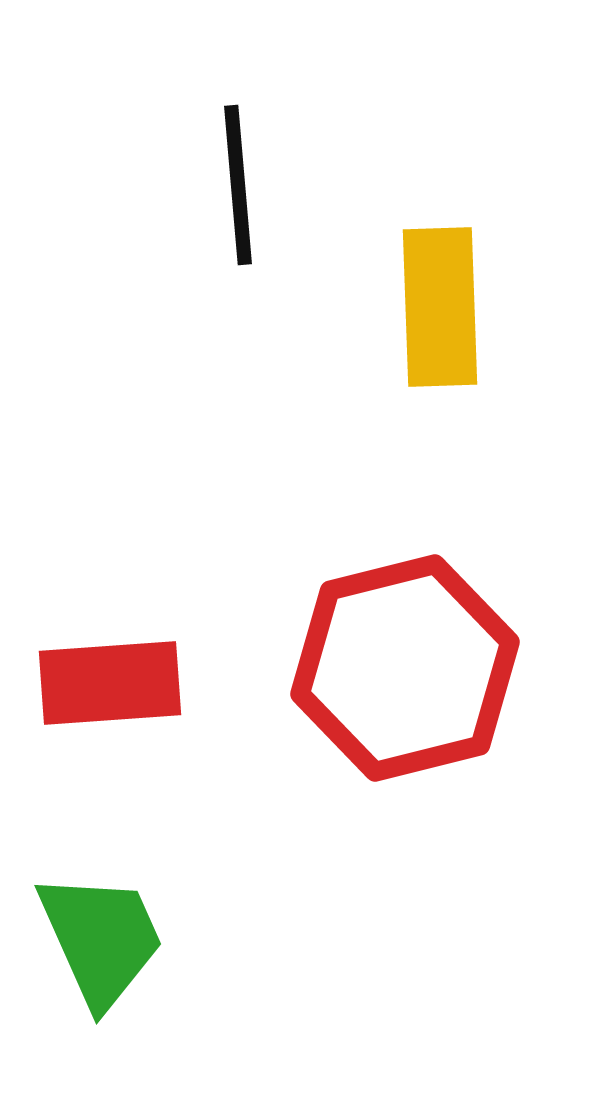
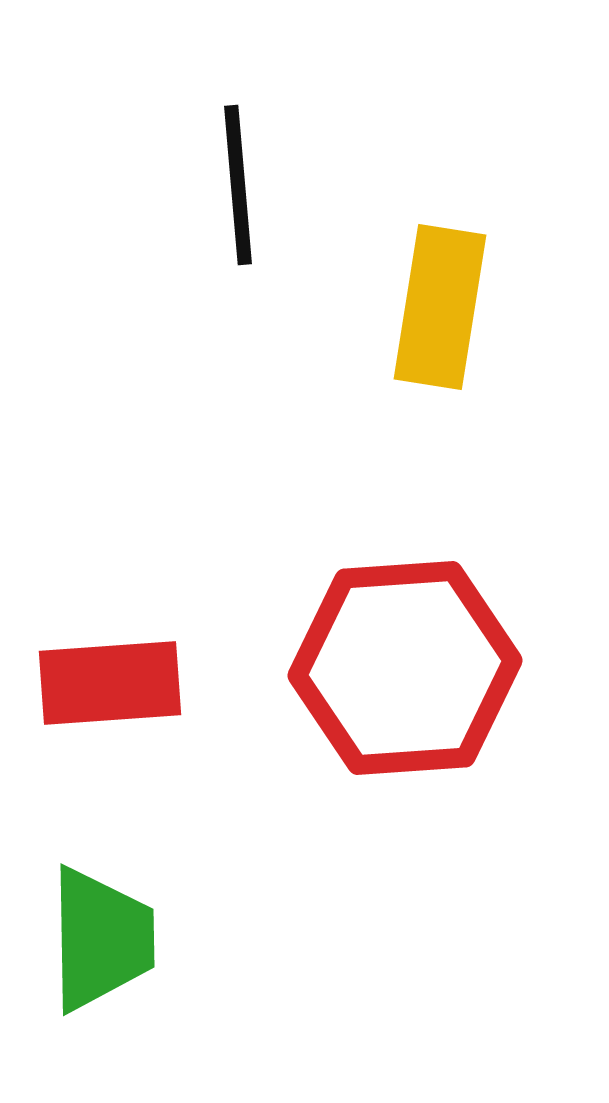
yellow rectangle: rotated 11 degrees clockwise
red hexagon: rotated 10 degrees clockwise
green trapezoid: rotated 23 degrees clockwise
